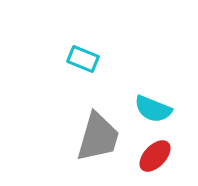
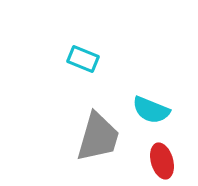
cyan semicircle: moved 2 px left, 1 px down
red ellipse: moved 7 px right, 5 px down; rotated 60 degrees counterclockwise
